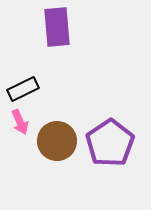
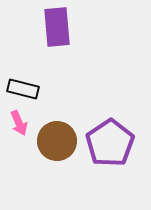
black rectangle: rotated 40 degrees clockwise
pink arrow: moved 1 px left, 1 px down
